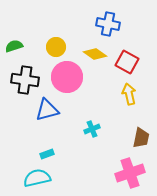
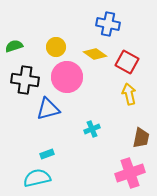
blue triangle: moved 1 px right, 1 px up
